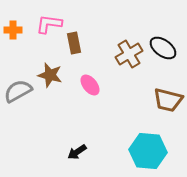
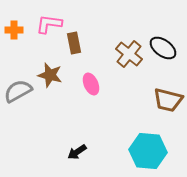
orange cross: moved 1 px right
brown cross: rotated 20 degrees counterclockwise
pink ellipse: moved 1 px right, 1 px up; rotated 15 degrees clockwise
